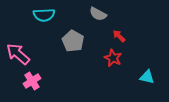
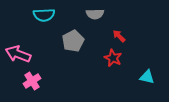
gray semicircle: moved 3 px left; rotated 30 degrees counterclockwise
gray pentagon: rotated 15 degrees clockwise
pink arrow: rotated 20 degrees counterclockwise
